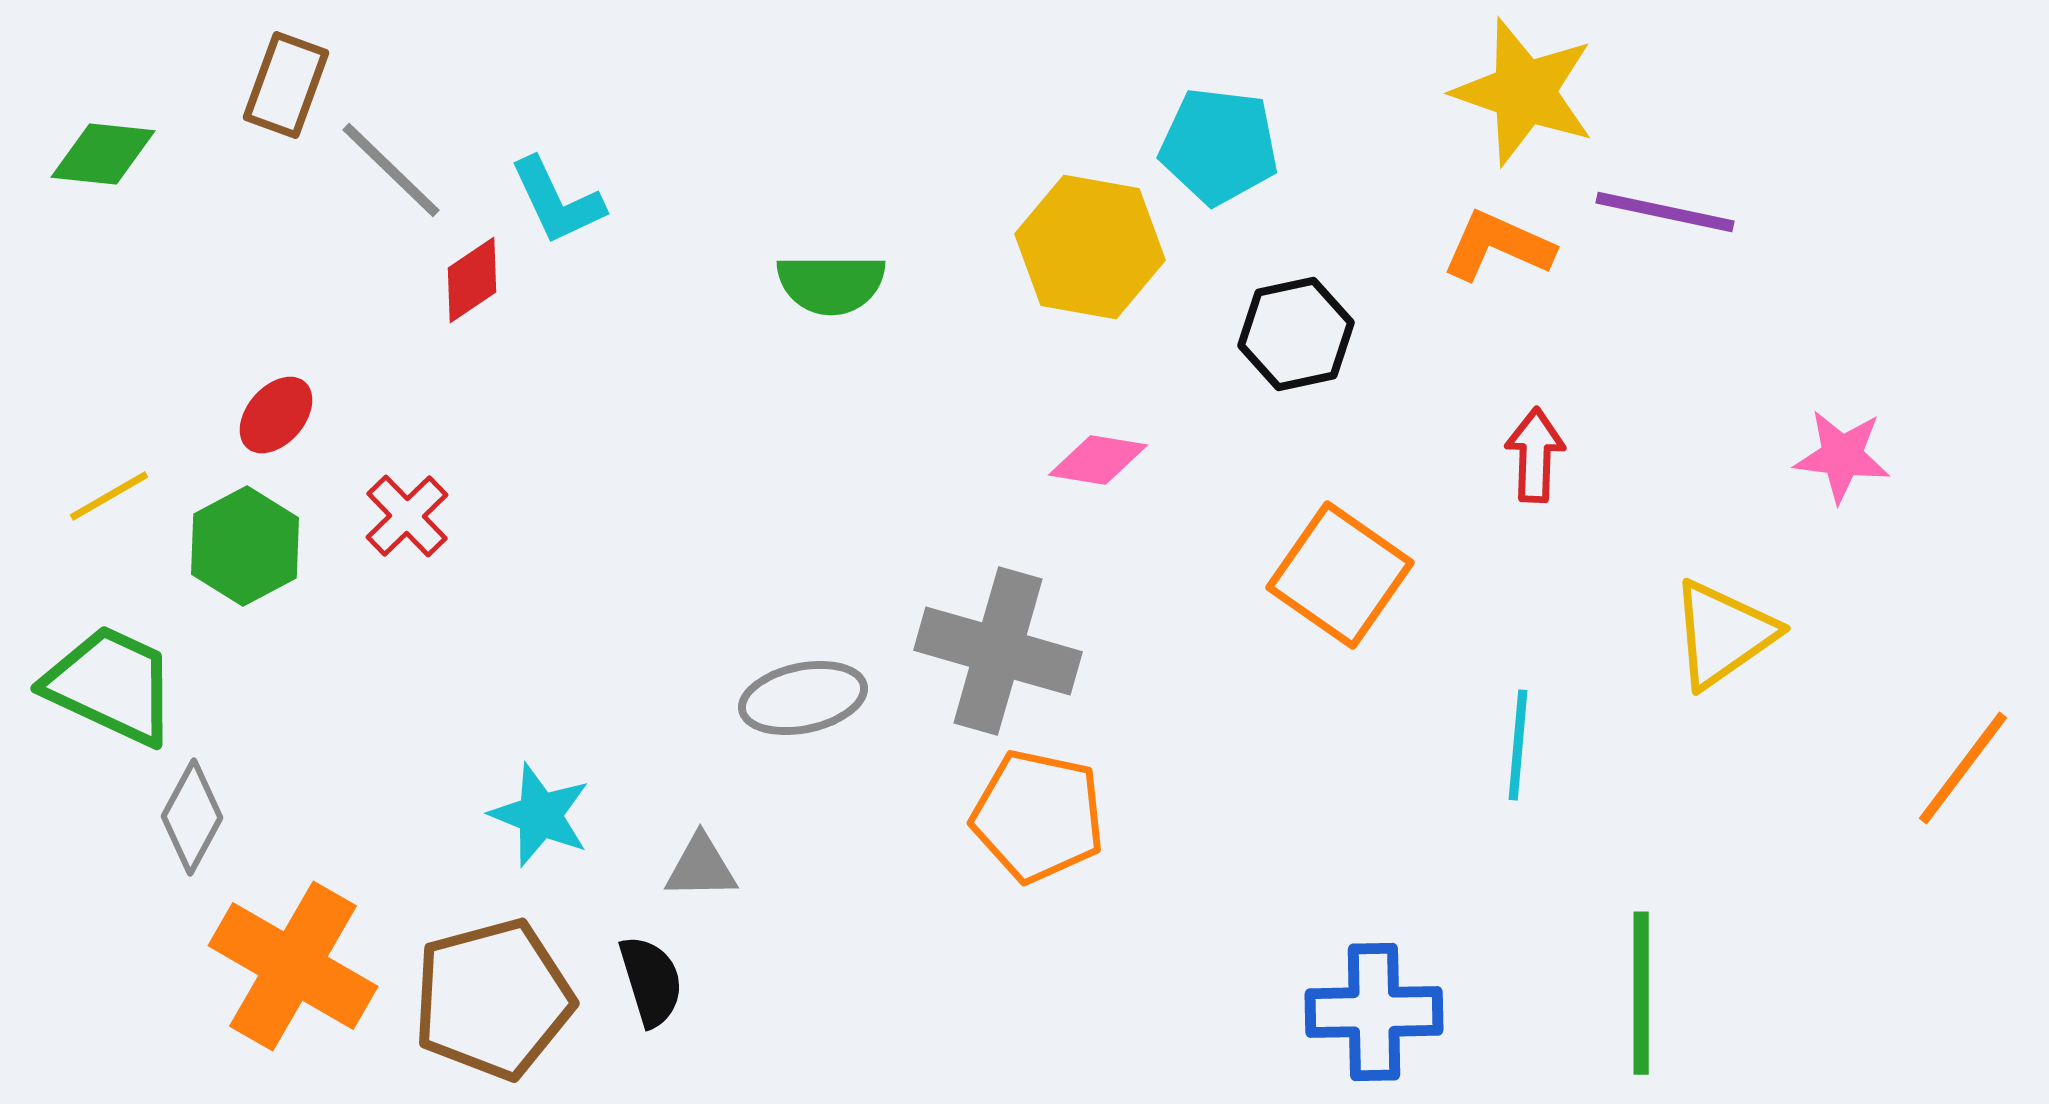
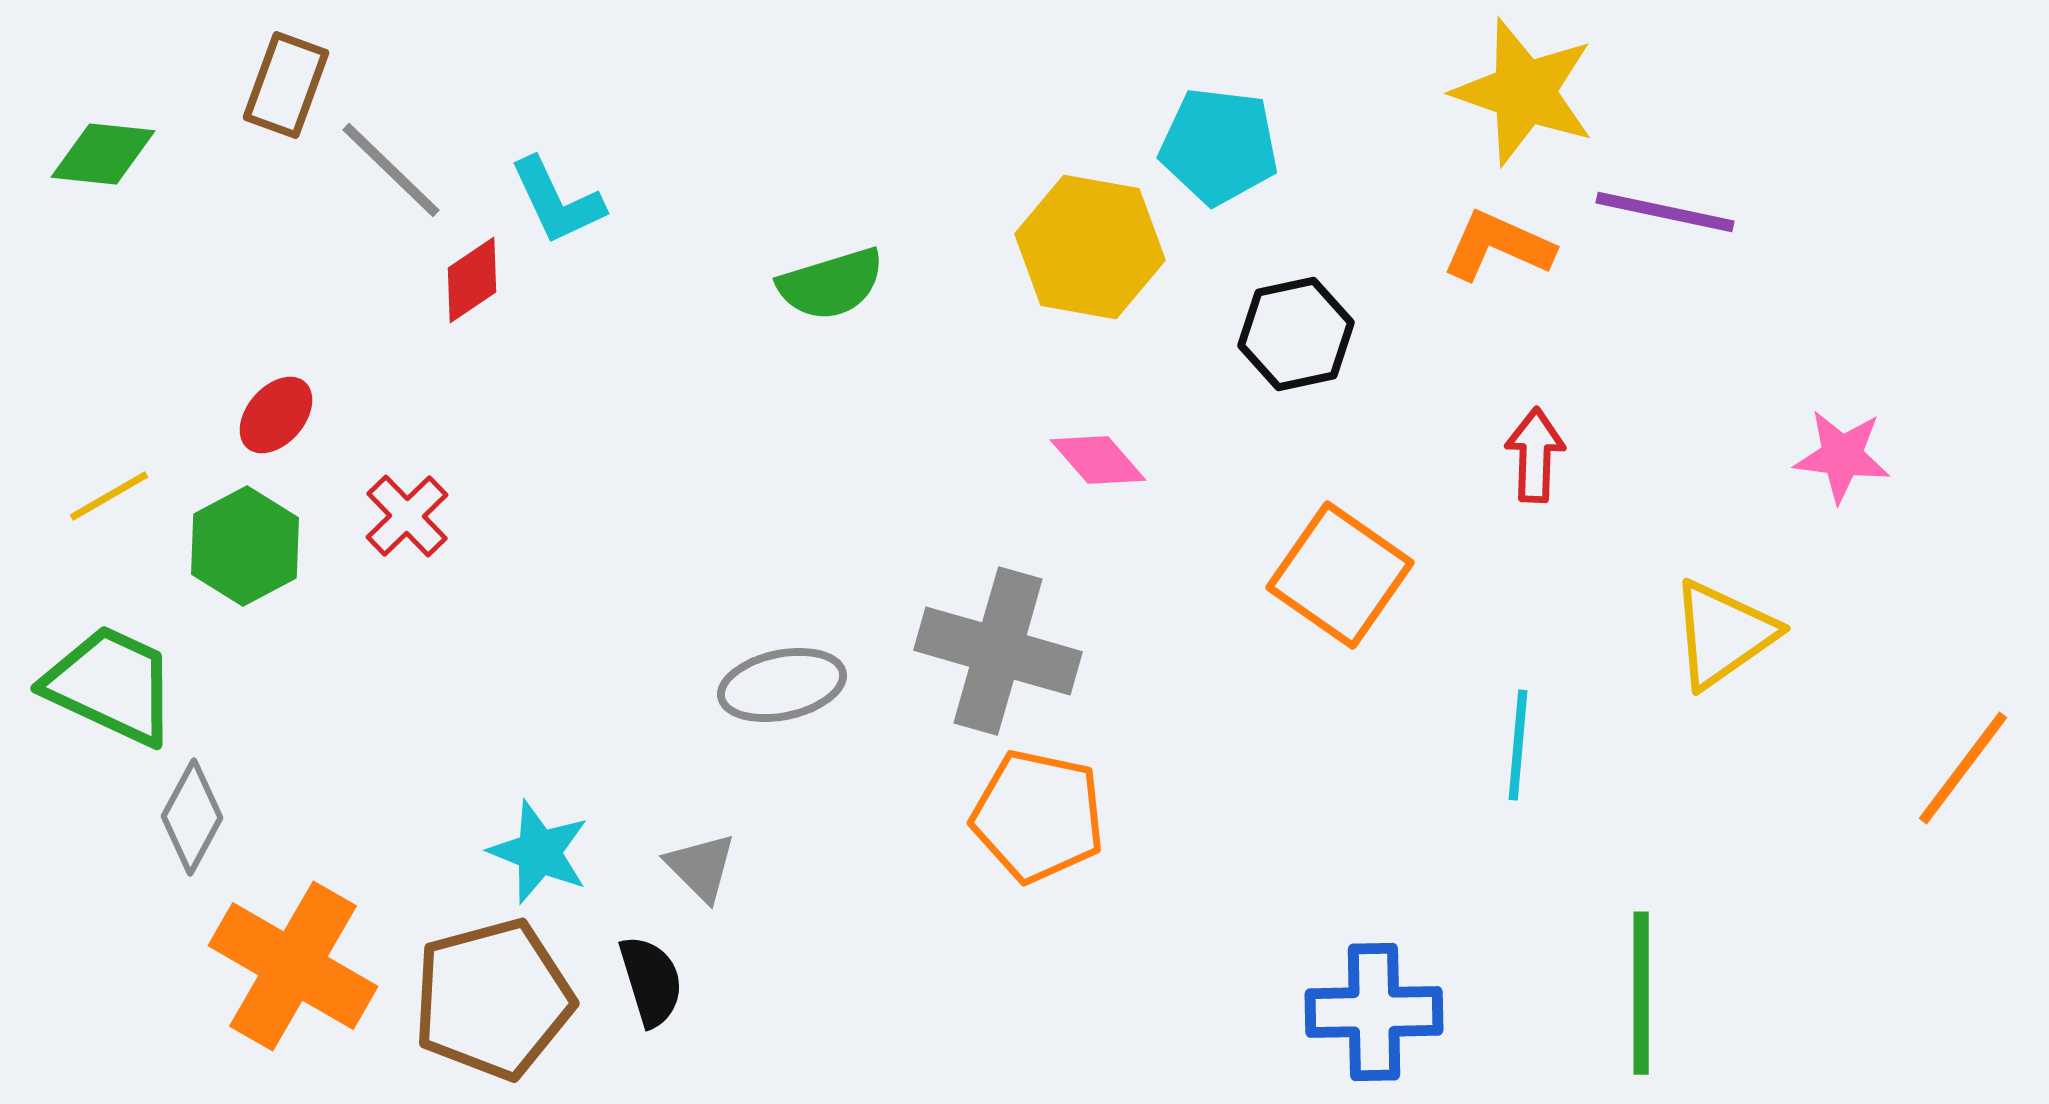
green semicircle: rotated 17 degrees counterclockwise
pink diamond: rotated 40 degrees clockwise
gray ellipse: moved 21 px left, 13 px up
cyan star: moved 1 px left, 37 px down
gray triangle: rotated 46 degrees clockwise
